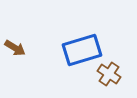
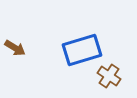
brown cross: moved 2 px down
